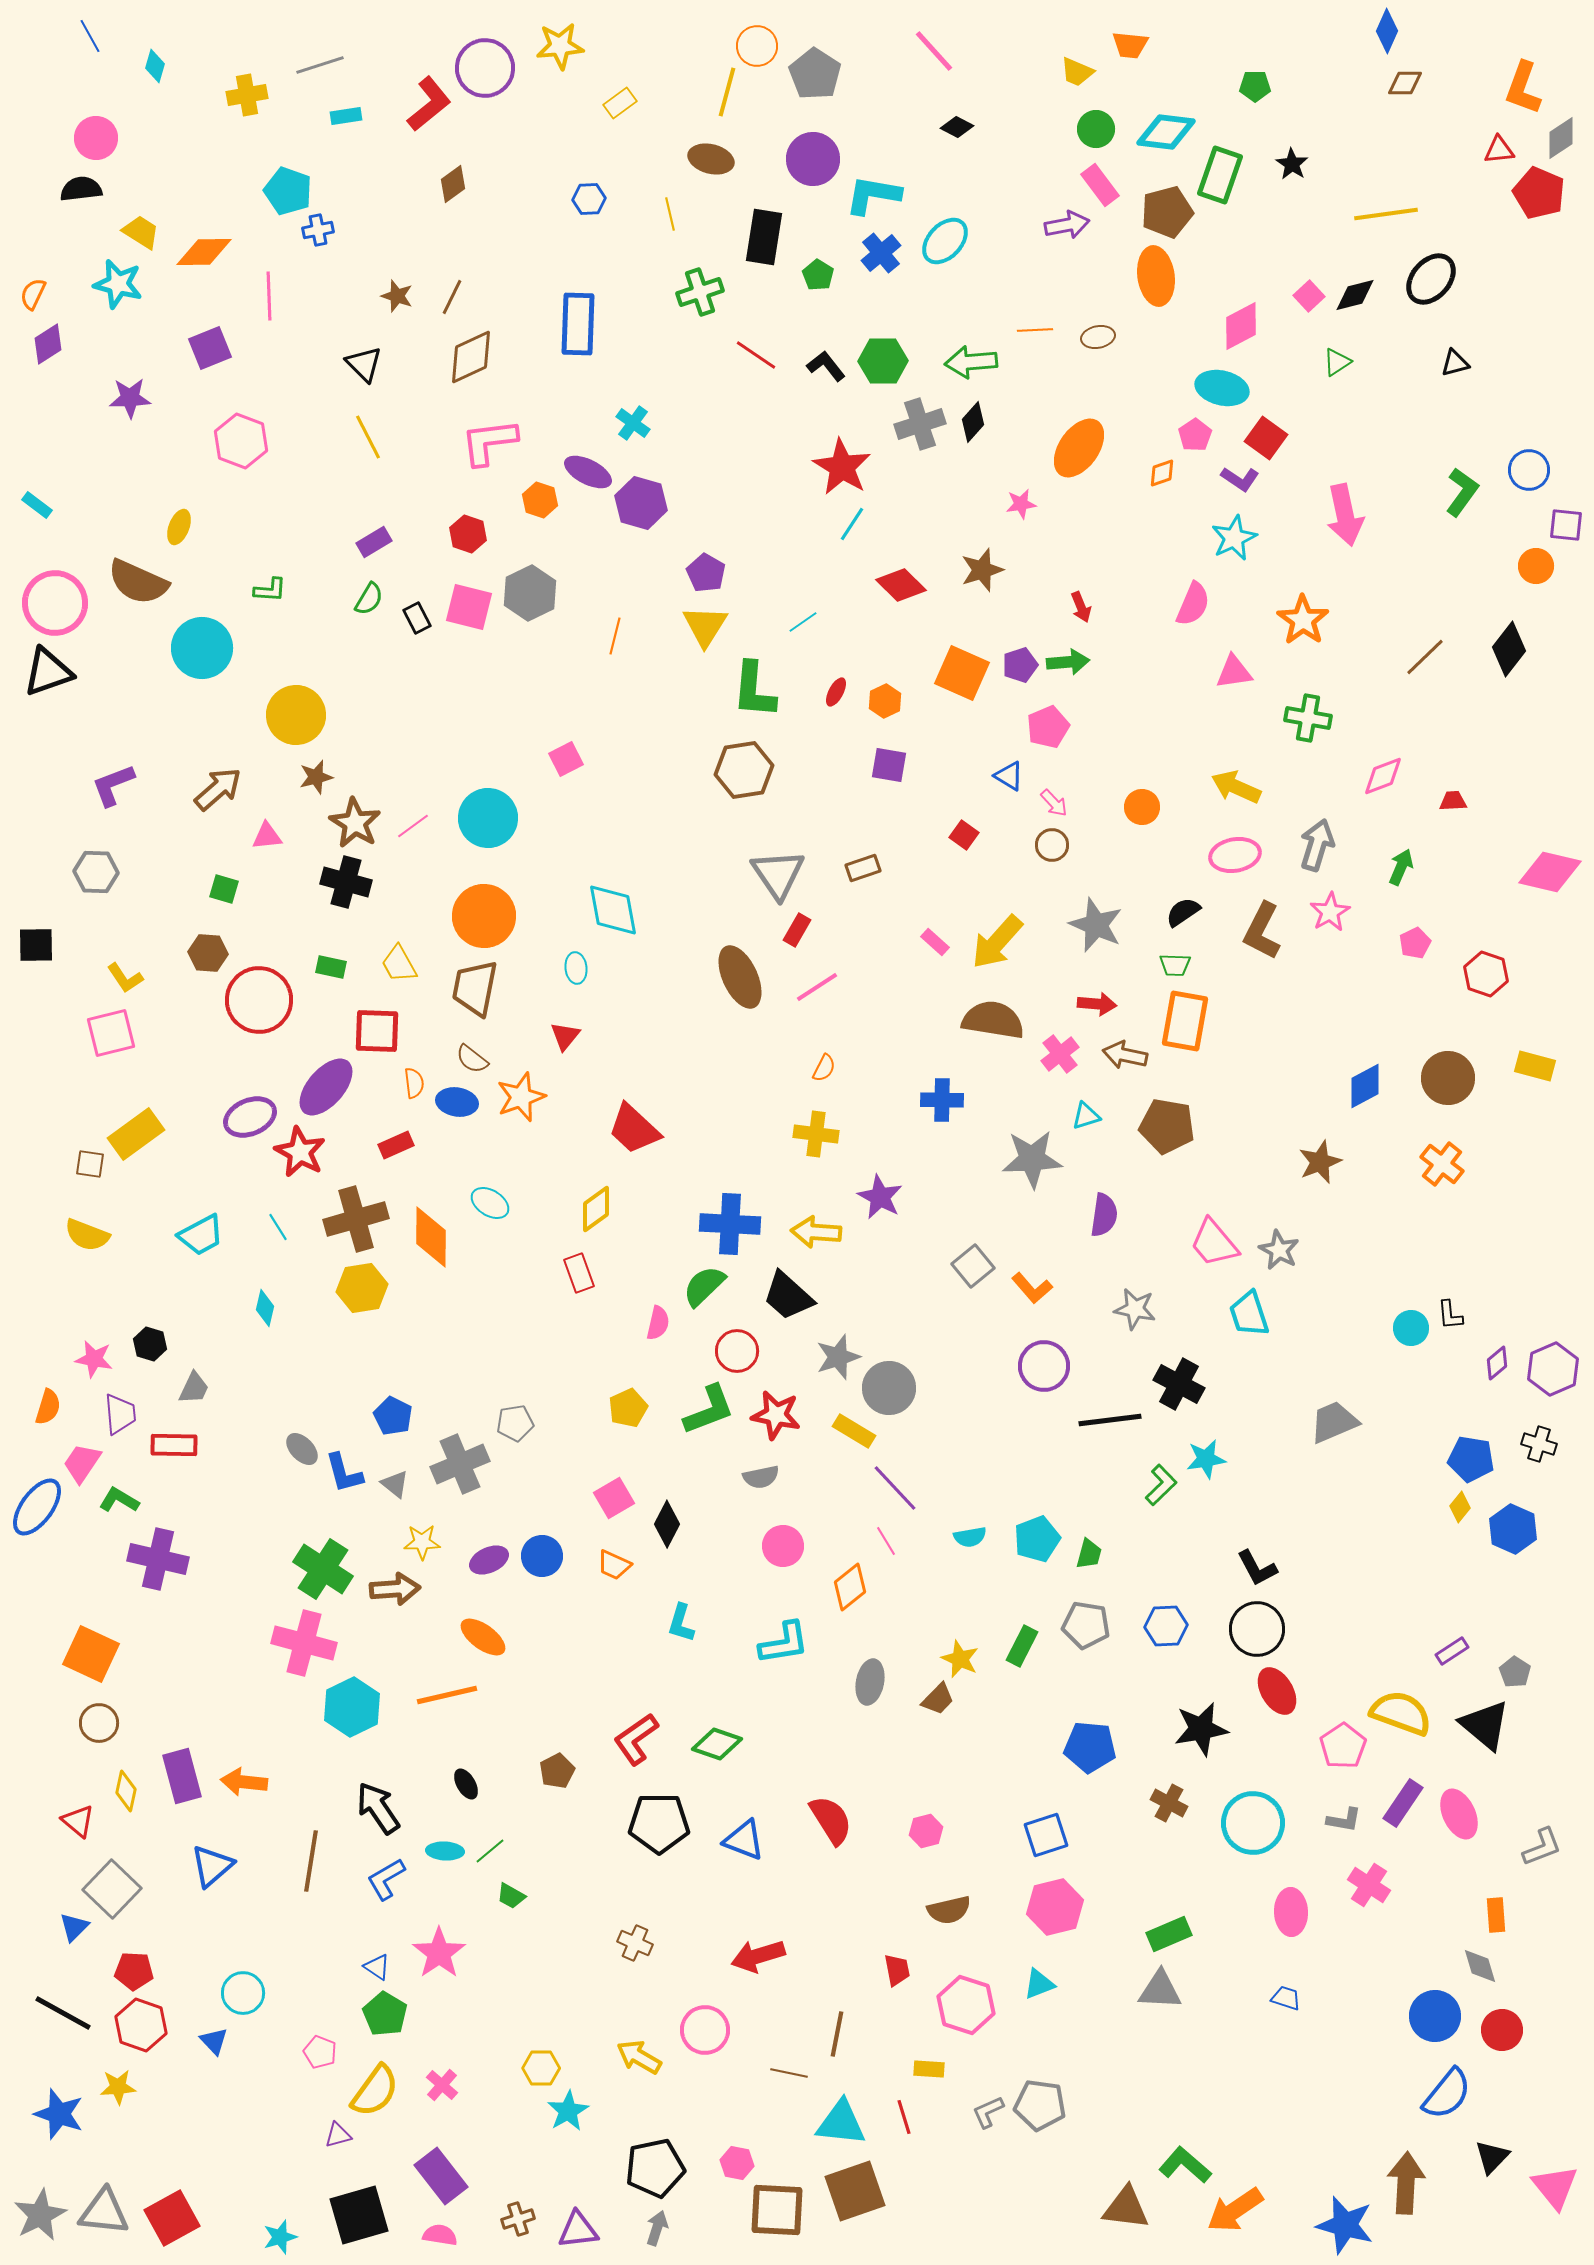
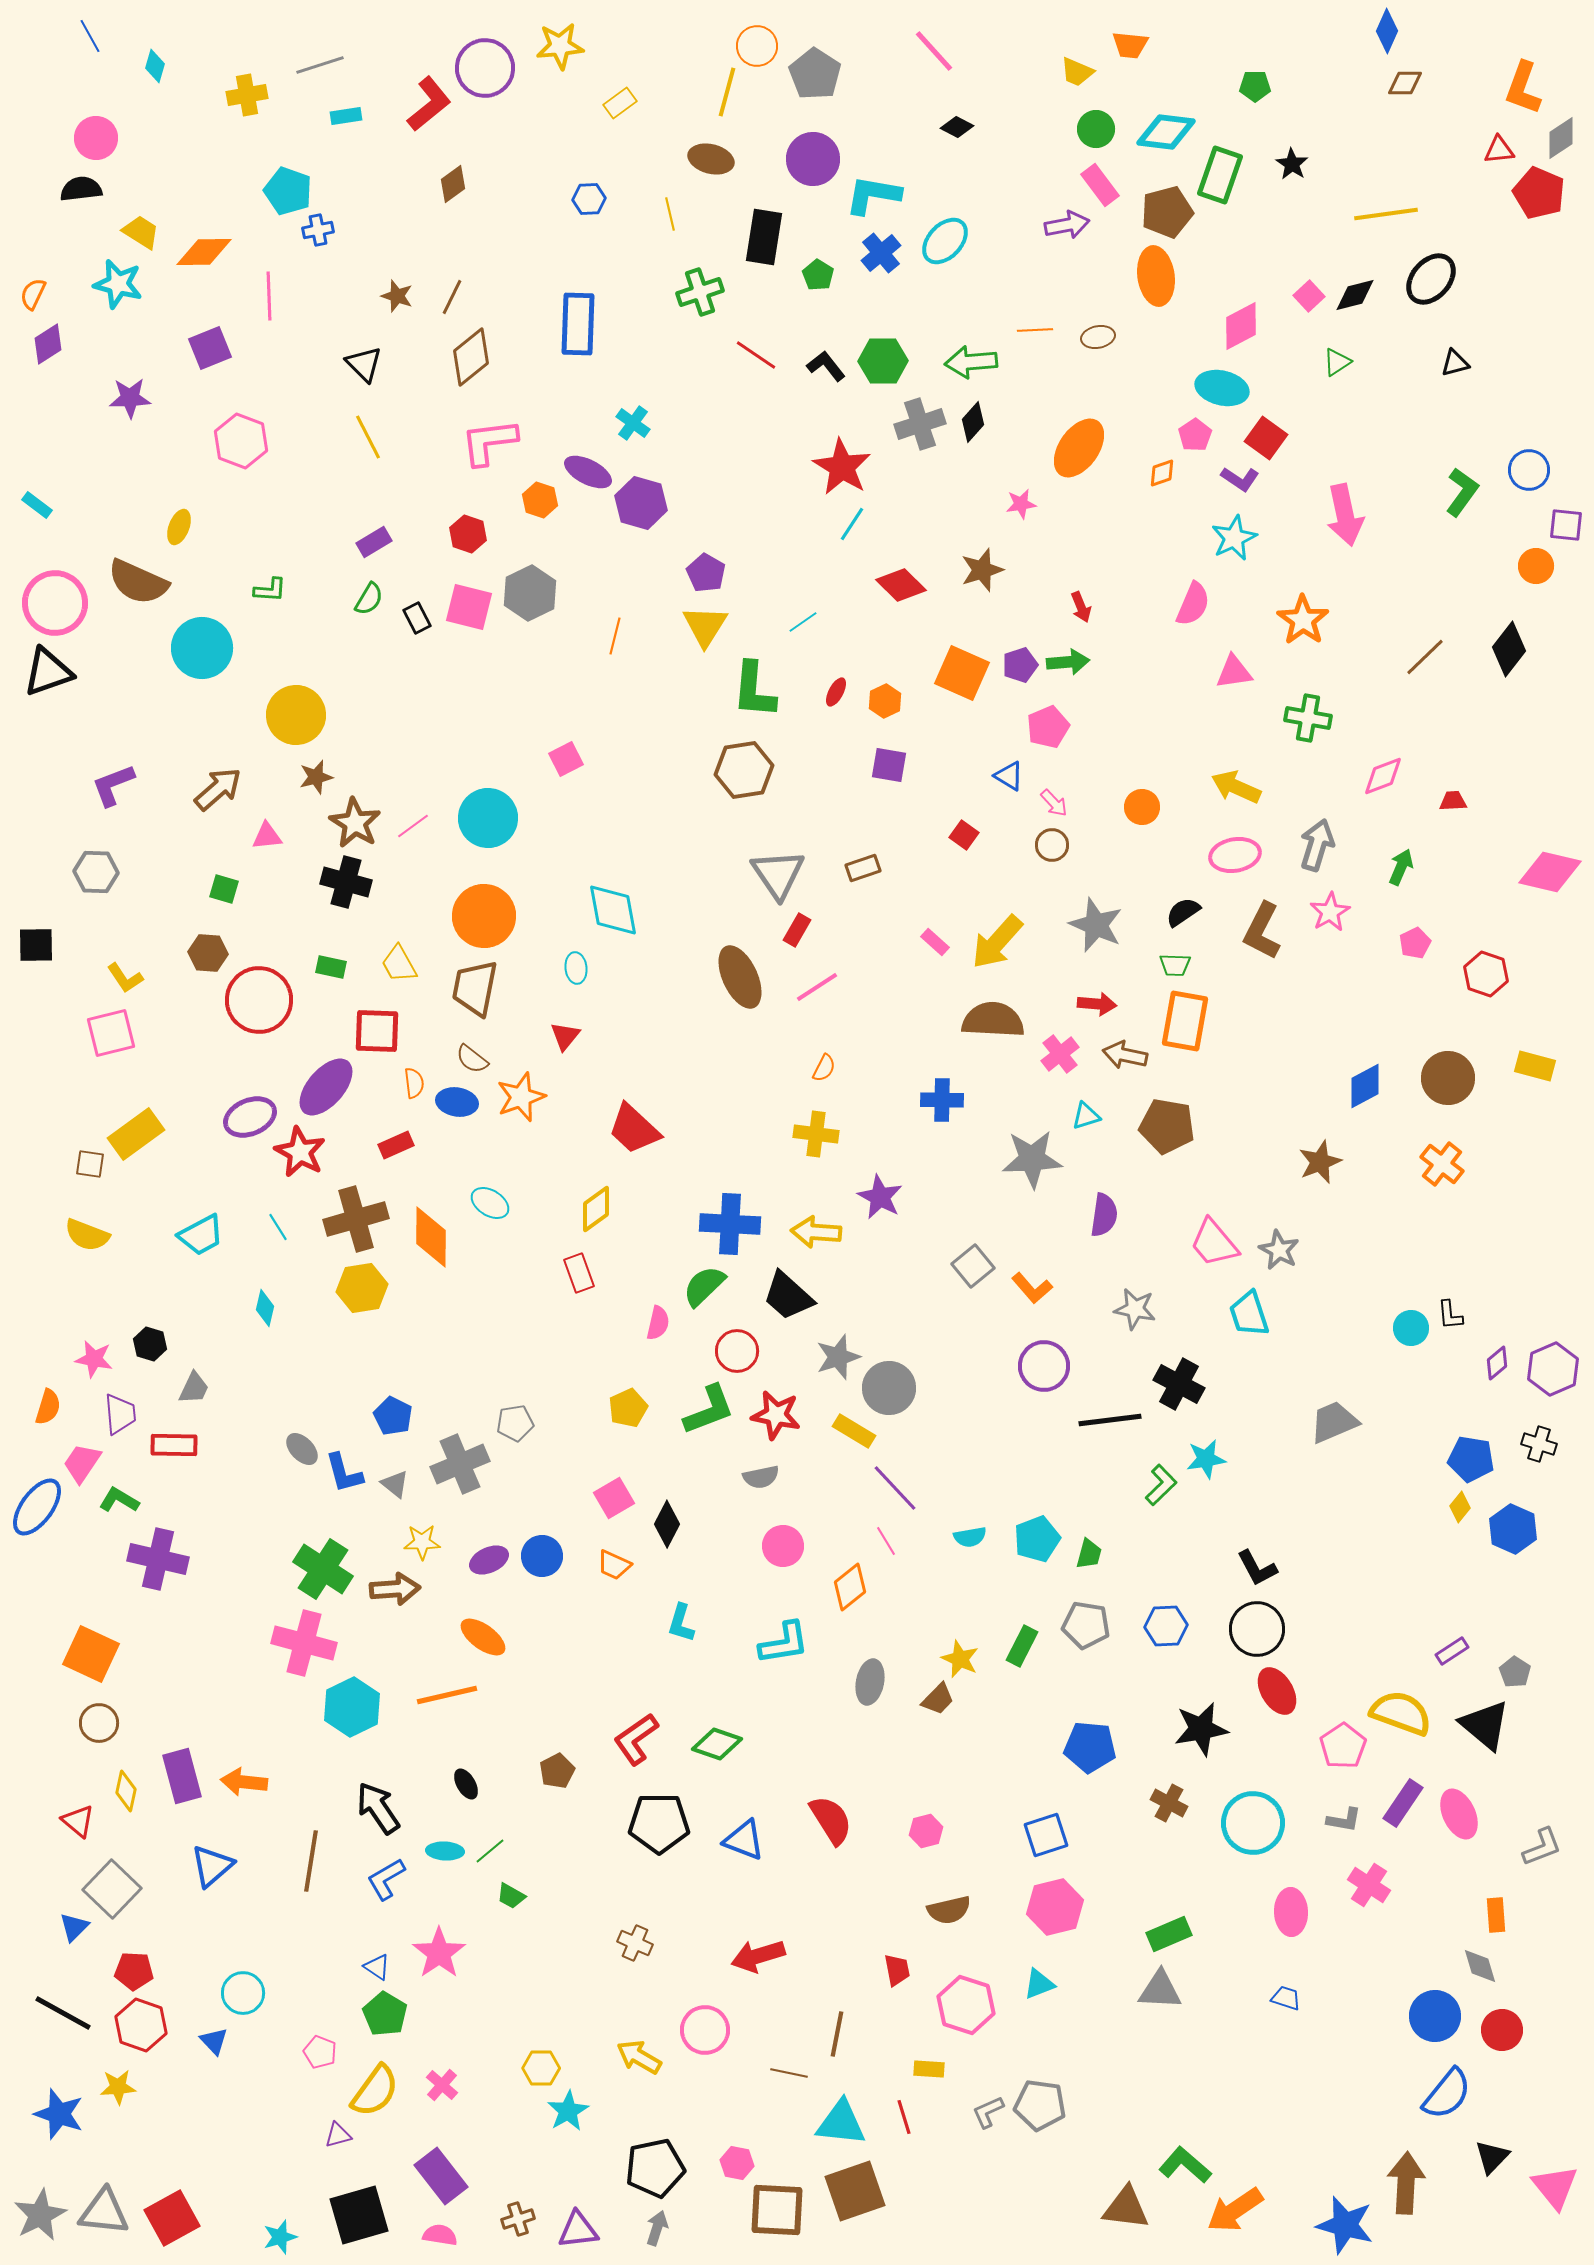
brown diamond at (471, 357): rotated 14 degrees counterclockwise
brown semicircle at (993, 1020): rotated 6 degrees counterclockwise
